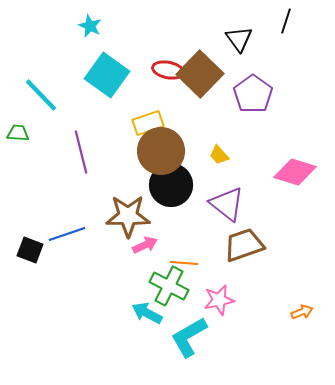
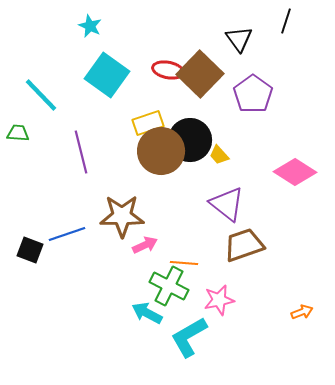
pink diamond: rotated 15 degrees clockwise
black circle: moved 19 px right, 45 px up
brown star: moved 6 px left
